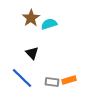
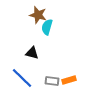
brown star: moved 7 px right, 3 px up; rotated 24 degrees counterclockwise
cyan semicircle: moved 2 px left, 3 px down; rotated 56 degrees counterclockwise
black triangle: rotated 32 degrees counterclockwise
gray rectangle: moved 1 px up
